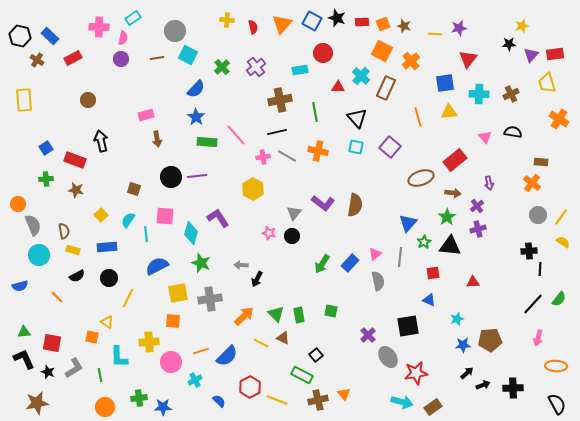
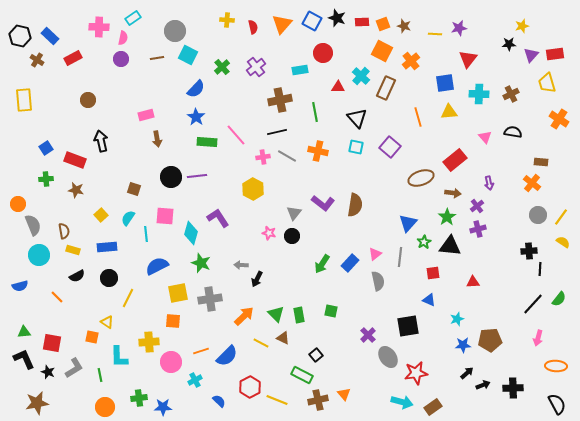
cyan semicircle at (128, 220): moved 2 px up
